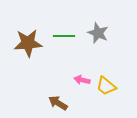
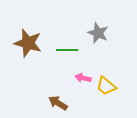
green line: moved 3 px right, 14 px down
brown star: rotated 20 degrees clockwise
pink arrow: moved 1 px right, 2 px up
